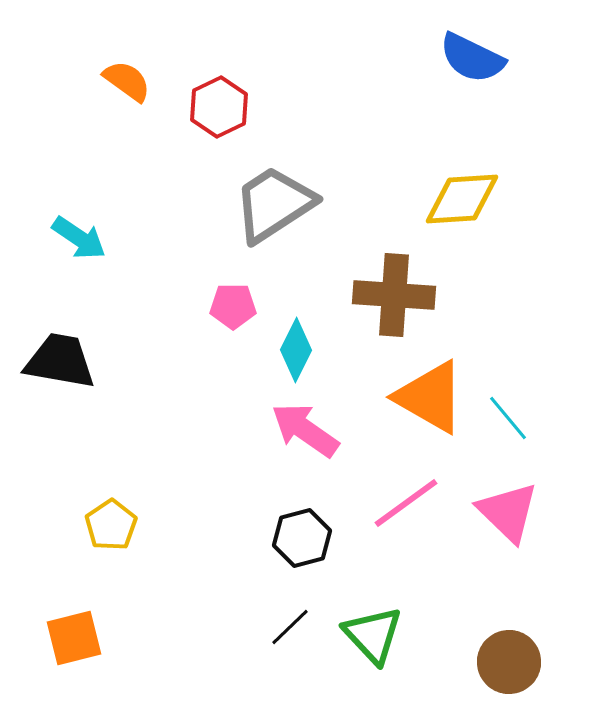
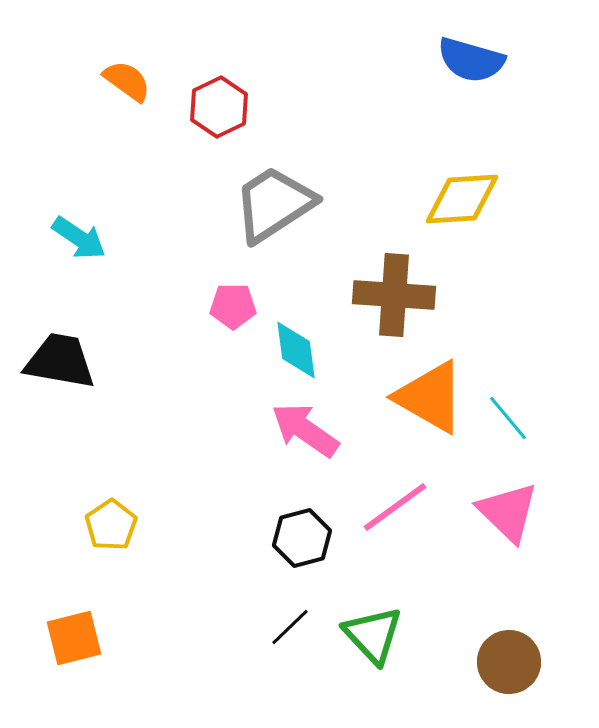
blue semicircle: moved 1 px left, 2 px down; rotated 10 degrees counterclockwise
cyan diamond: rotated 34 degrees counterclockwise
pink line: moved 11 px left, 4 px down
